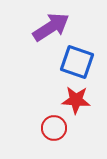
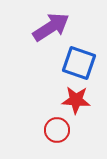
blue square: moved 2 px right, 1 px down
red circle: moved 3 px right, 2 px down
